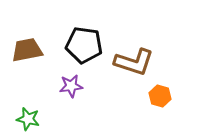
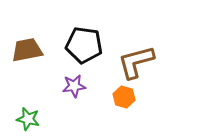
brown L-shape: moved 2 px right; rotated 147 degrees clockwise
purple star: moved 3 px right
orange hexagon: moved 36 px left, 1 px down
